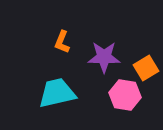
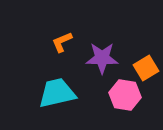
orange L-shape: rotated 45 degrees clockwise
purple star: moved 2 px left, 1 px down
